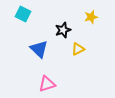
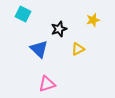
yellow star: moved 2 px right, 3 px down
black star: moved 4 px left, 1 px up
